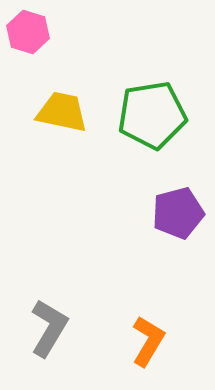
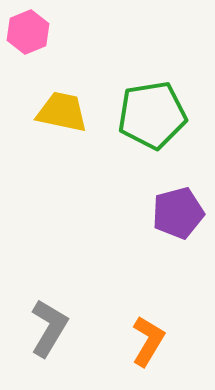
pink hexagon: rotated 21 degrees clockwise
